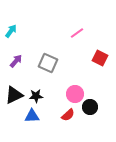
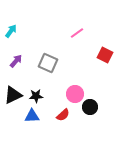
red square: moved 5 px right, 3 px up
black triangle: moved 1 px left
red semicircle: moved 5 px left
